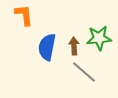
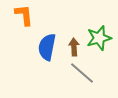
green star: rotated 10 degrees counterclockwise
brown arrow: moved 1 px down
gray line: moved 2 px left, 1 px down
